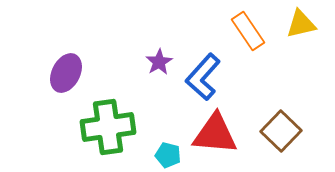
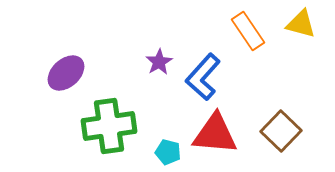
yellow triangle: rotated 28 degrees clockwise
purple ellipse: rotated 21 degrees clockwise
green cross: moved 1 px right, 1 px up
cyan pentagon: moved 3 px up
